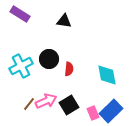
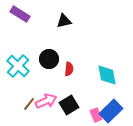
black triangle: rotated 21 degrees counterclockwise
cyan cross: moved 3 px left; rotated 20 degrees counterclockwise
pink rectangle: moved 3 px right, 2 px down
